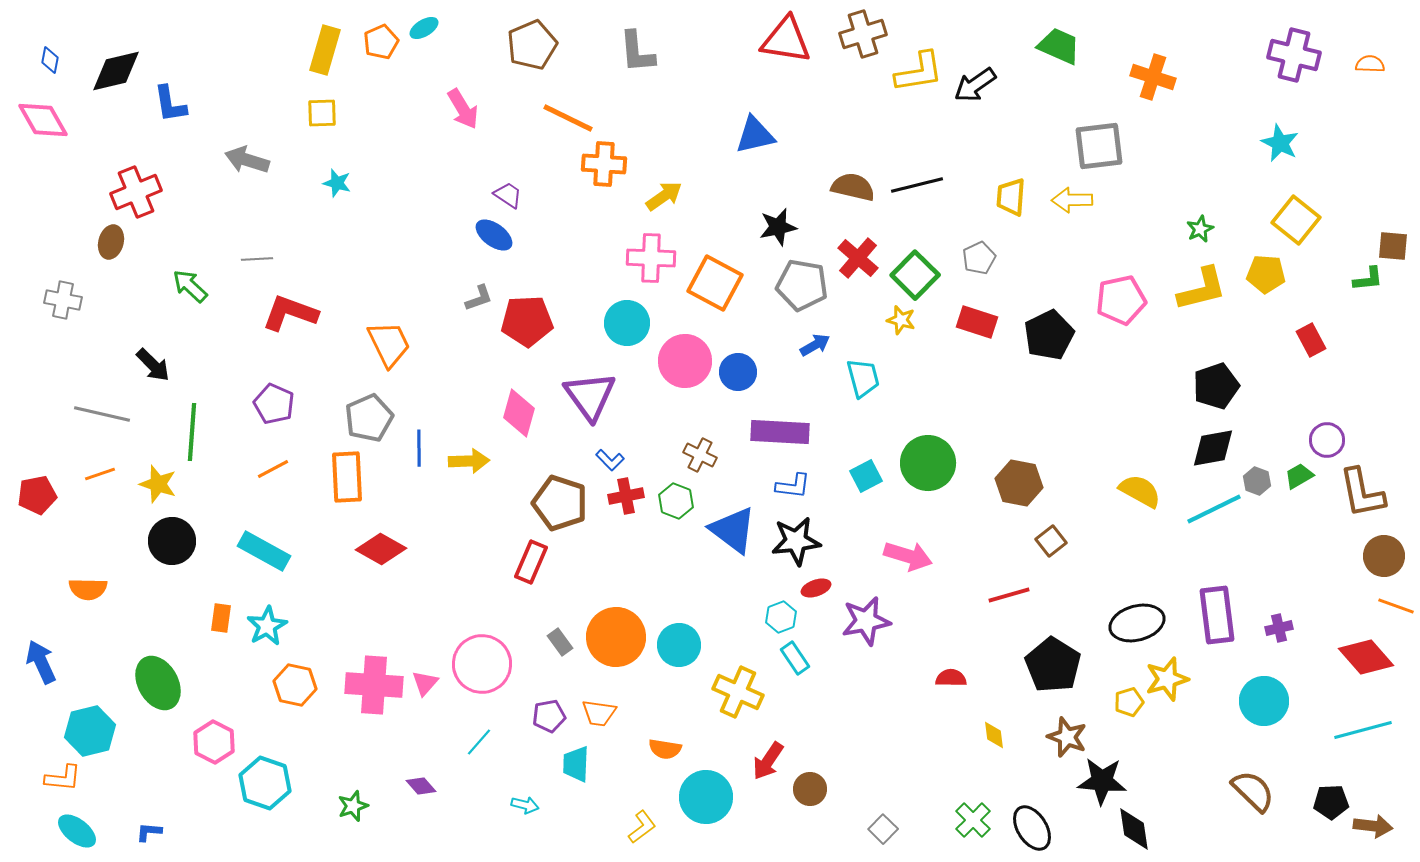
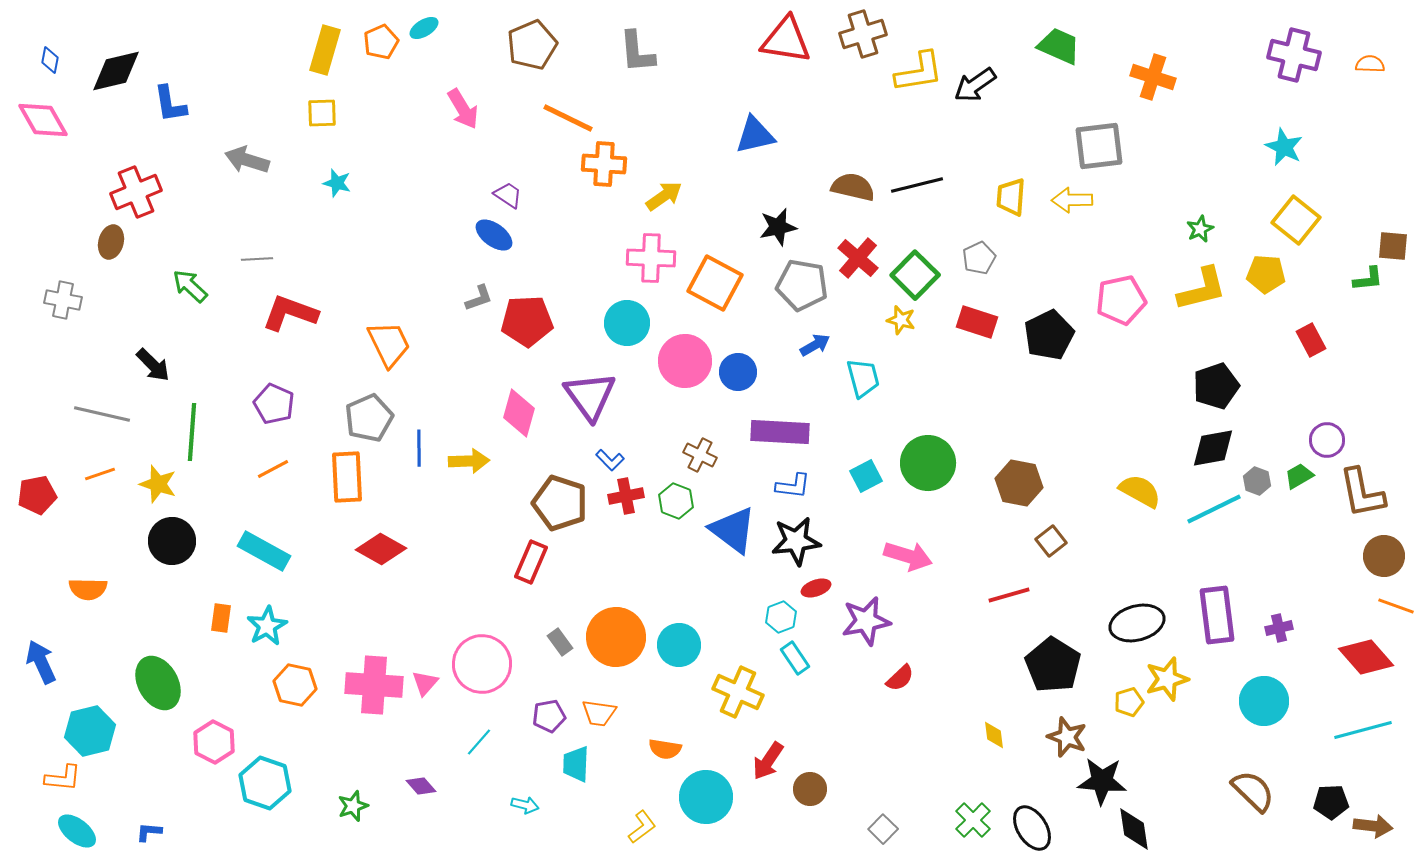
cyan star at (1280, 143): moved 4 px right, 4 px down
red semicircle at (951, 678): moved 51 px left; rotated 136 degrees clockwise
